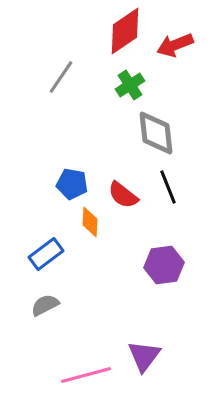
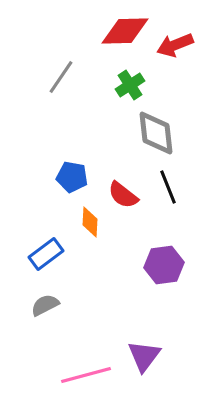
red diamond: rotated 33 degrees clockwise
blue pentagon: moved 7 px up
